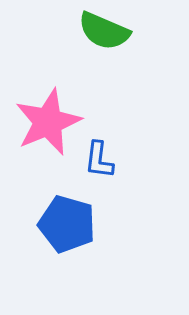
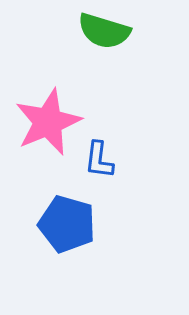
green semicircle: rotated 6 degrees counterclockwise
